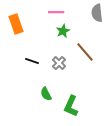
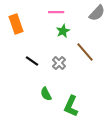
gray semicircle: rotated 132 degrees counterclockwise
black line: rotated 16 degrees clockwise
